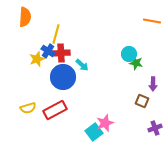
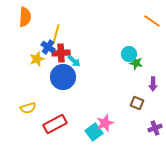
orange line: rotated 24 degrees clockwise
blue cross: moved 4 px up
cyan arrow: moved 8 px left, 4 px up
brown square: moved 5 px left, 2 px down
red rectangle: moved 14 px down
